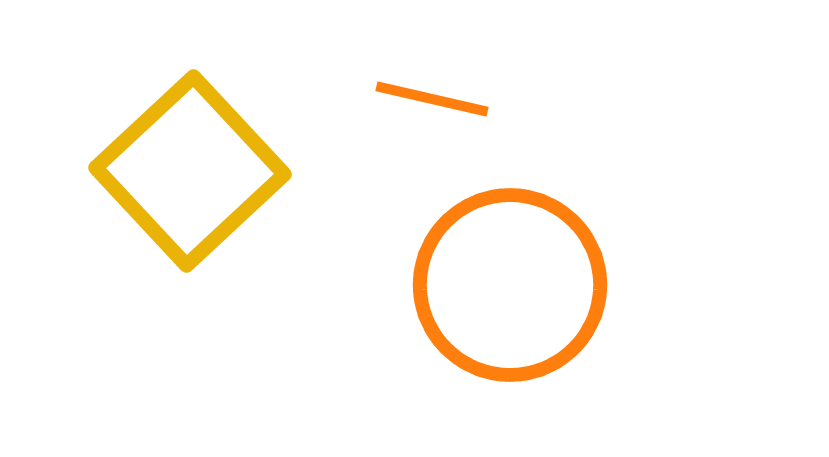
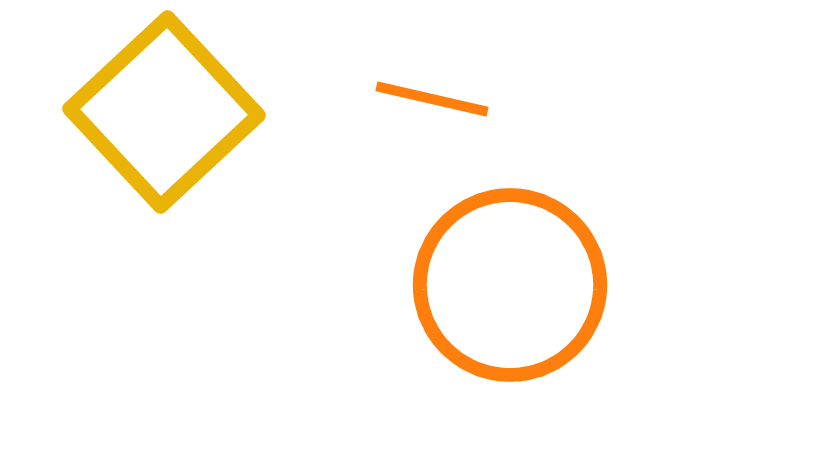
yellow square: moved 26 px left, 59 px up
